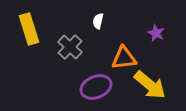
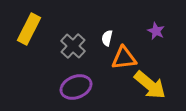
white semicircle: moved 9 px right, 17 px down
yellow rectangle: rotated 44 degrees clockwise
purple star: moved 2 px up
gray cross: moved 3 px right, 1 px up
purple ellipse: moved 20 px left
